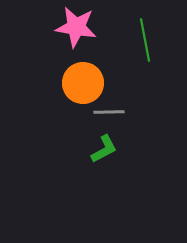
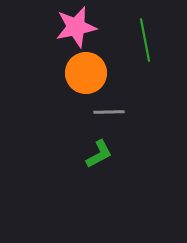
pink star: rotated 21 degrees counterclockwise
orange circle: moved 3 px right, 10 px up
green L-shape: moved 5 px left, 5 px down
